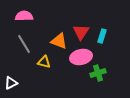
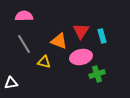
red triangle: moved 1 px up
cyan rectangle: rotated 32 degrees counterclockwise
green cross: moved 1 px left, 1 px down
white triangle: rotated 16 degrees clockwise
